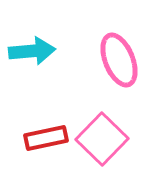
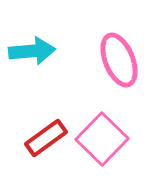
red rectangle: rotated 24 degrees counterclockwise
